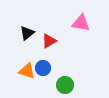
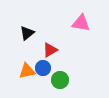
red triangle: moved 1 px right, 9 px down
orange triangle: rotated 30 degrees counterclockwise
green circle: moved 5 px left, 5 px up
